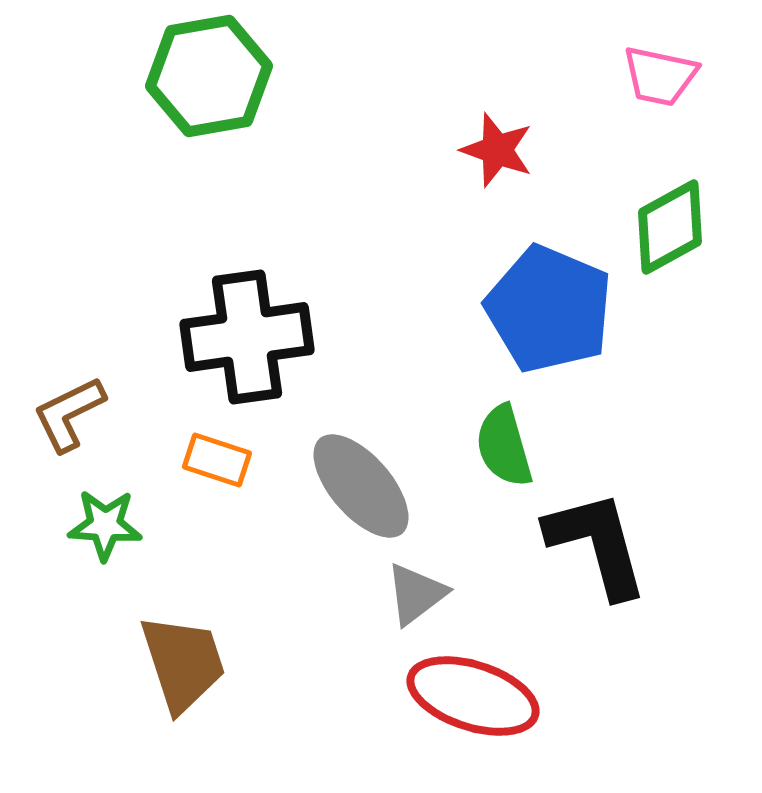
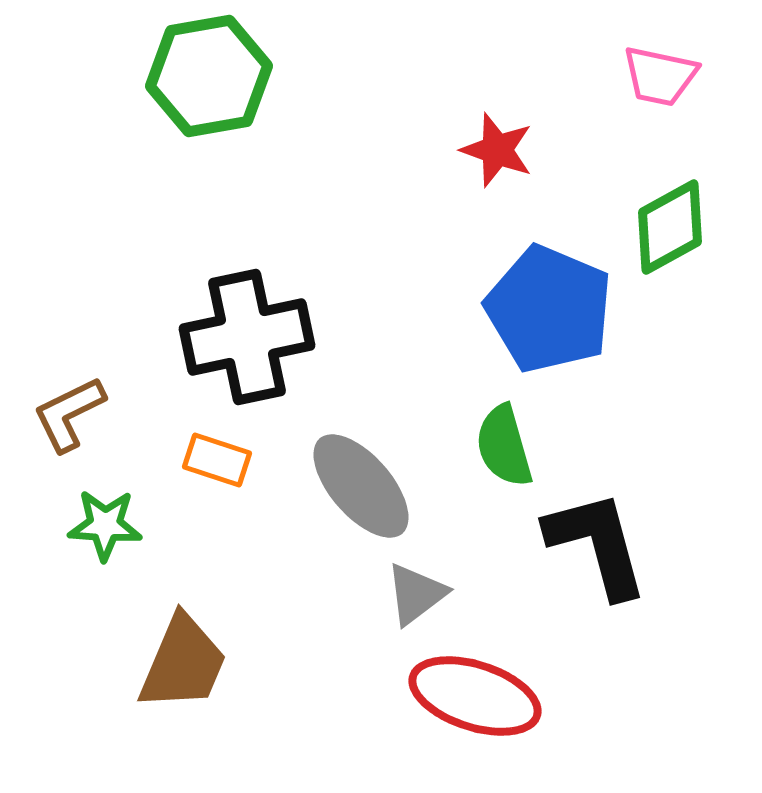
black cross: rotated 4 degrees counterclockwise
brown trapezoid: rotated 41 degrees clockwise
red ellipse: moved 2 px right
